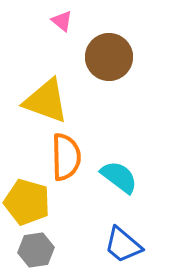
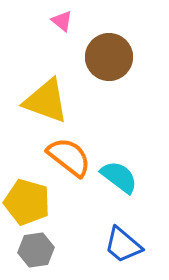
orange semicircle: moved 3 px right; rotated 51 degrees counterclockwise
